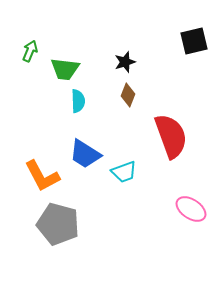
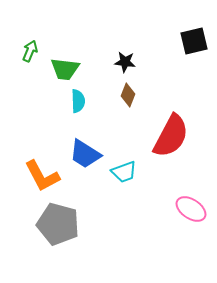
black star: rotated 25 degrees clockwise
red semicircle: rotated 48 degrees clockwise
